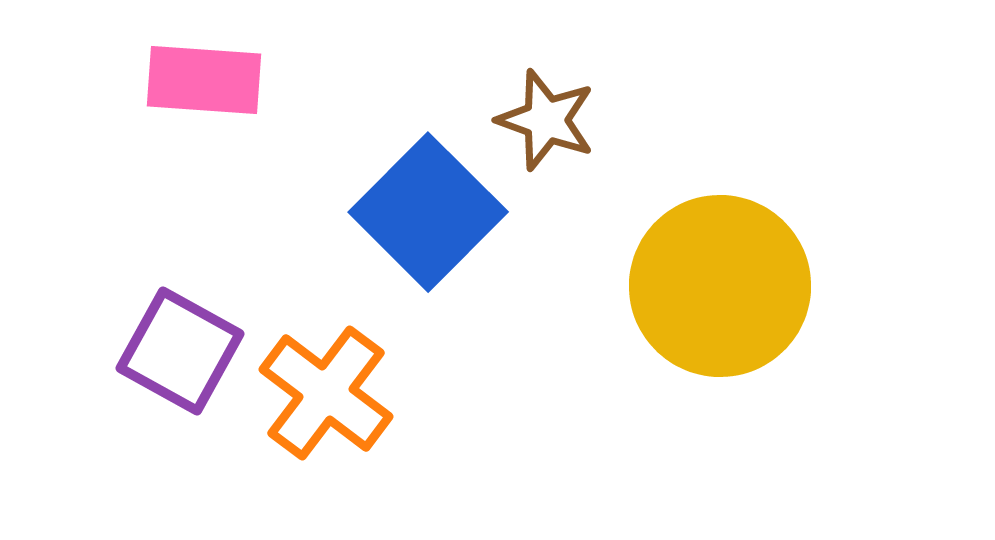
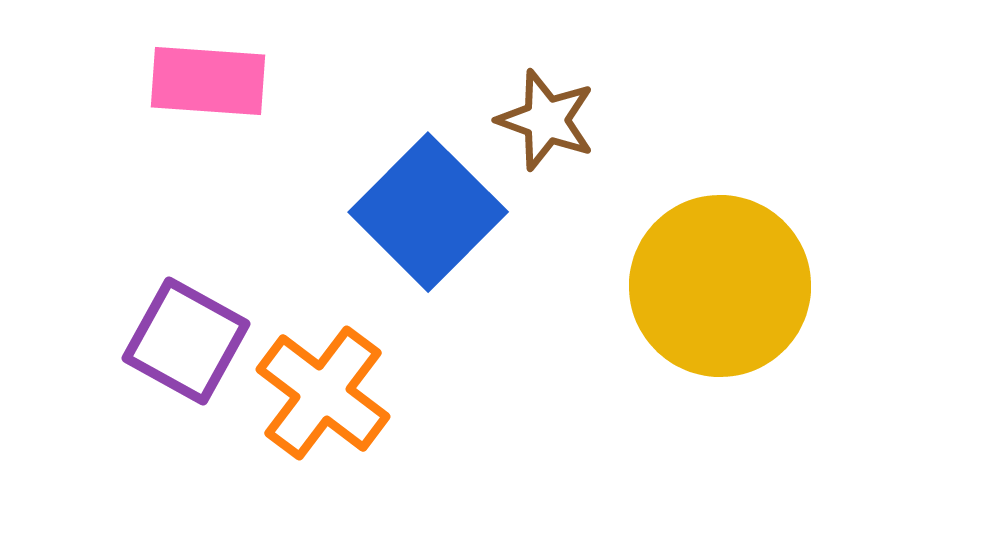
pink rectangle: moved 4 px right, 1 px down
purple square: moved 6 px right, 10 px up
orange cross: moved 3 px left
